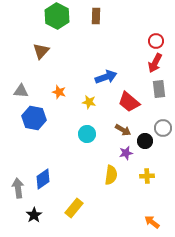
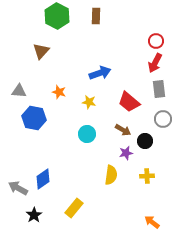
blue arrow: moved 6 px left, 4 px up
gray triangle: moved 2 px left
gray circle: moved 9 px up
gray arrow: rotated 54 degrees counterclockwise
